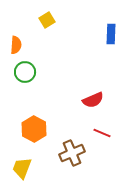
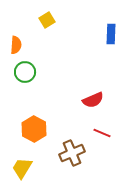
yellow trapezoid: rotated 10 degrees clockwise
